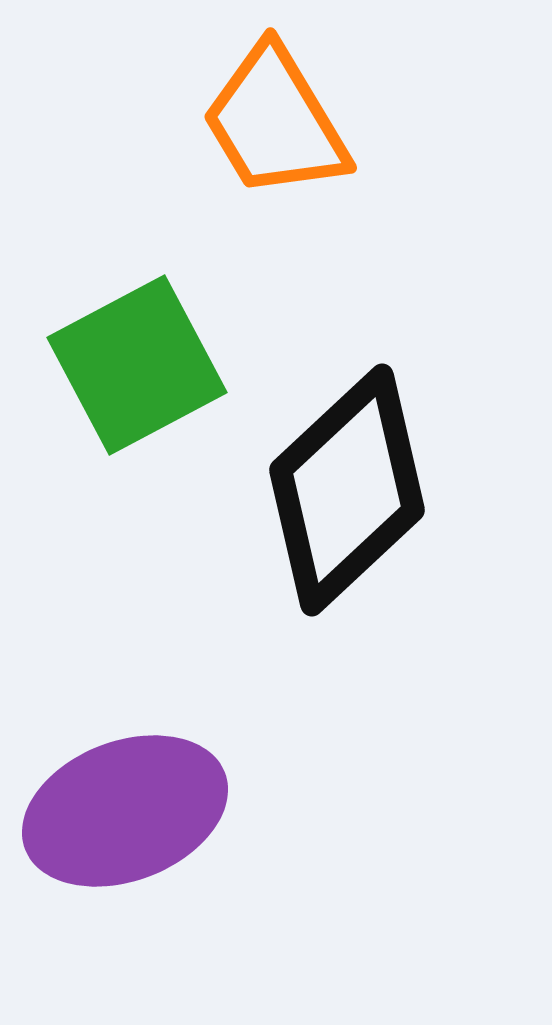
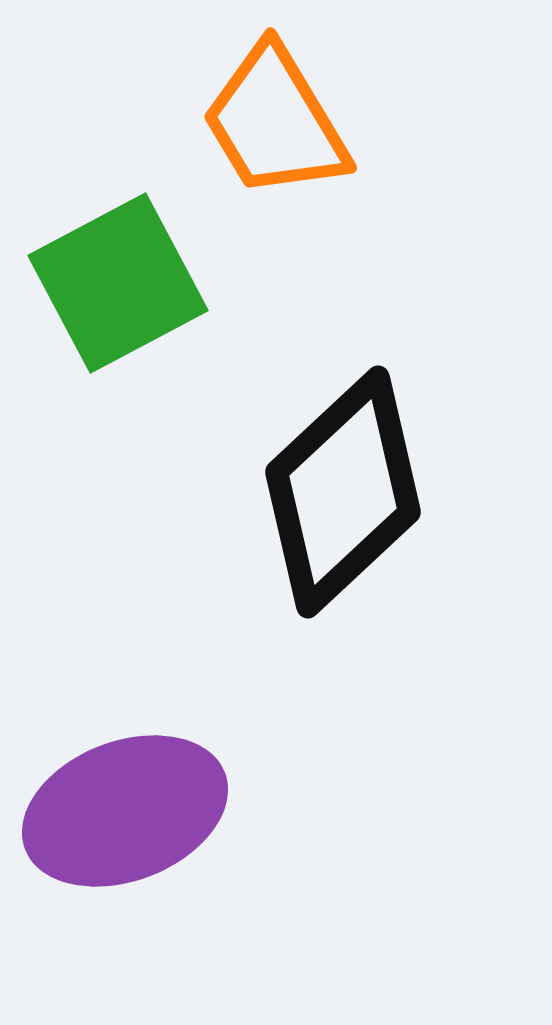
green square: moved 19 px left, 82 px up
black diamond: moved 4 px left, 2 px down
